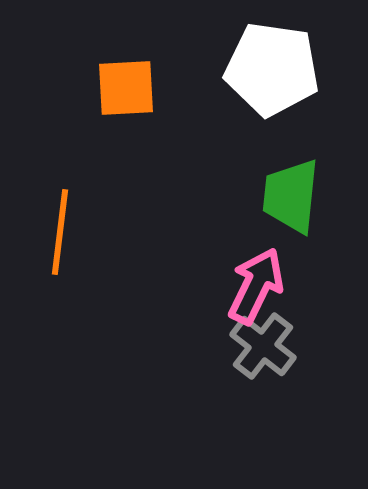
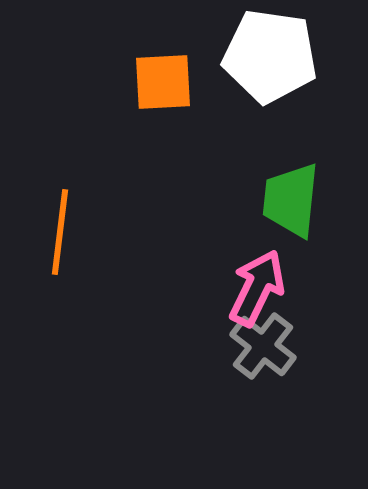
white pentagon: moved 2 px left, 13 px up
orange square: moved 37 px right, 6 px up
green trapezoid: moved 4 px down
pink arrow: moved 1 px right, 2 px down
